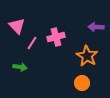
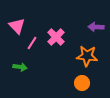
pink cross: rotated 30 degrees counterclockwise
orange star: rotated 25 degrees counterclockwise
